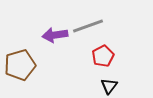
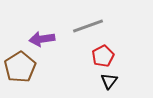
purple arrow: moved 13 px left, 4 px down
brown pentagon: moved 2 px down; rotated 16 degrees counterclockwise
black triangle: moved 5 px up
